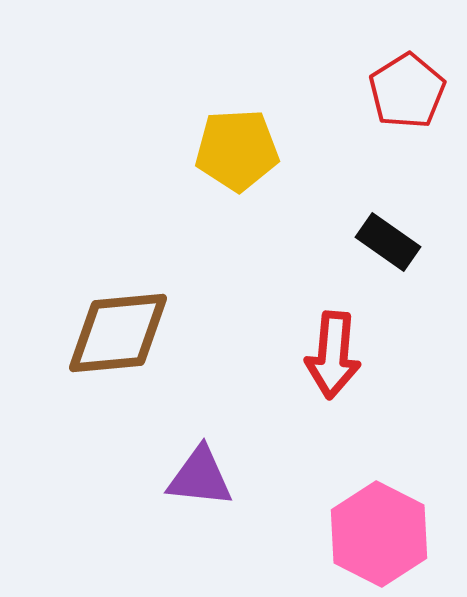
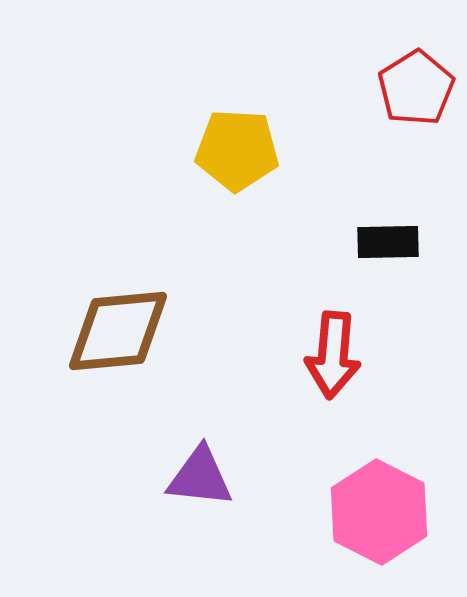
red pentagon: moved 9 px right, 3 px up
yellow pentagon: rotated 6 degrees clockwise
black rectangle: rotated 36 degrees counterclockwise
brown diamond: moved 2 px up
pink hexagon: moved 22 px up
